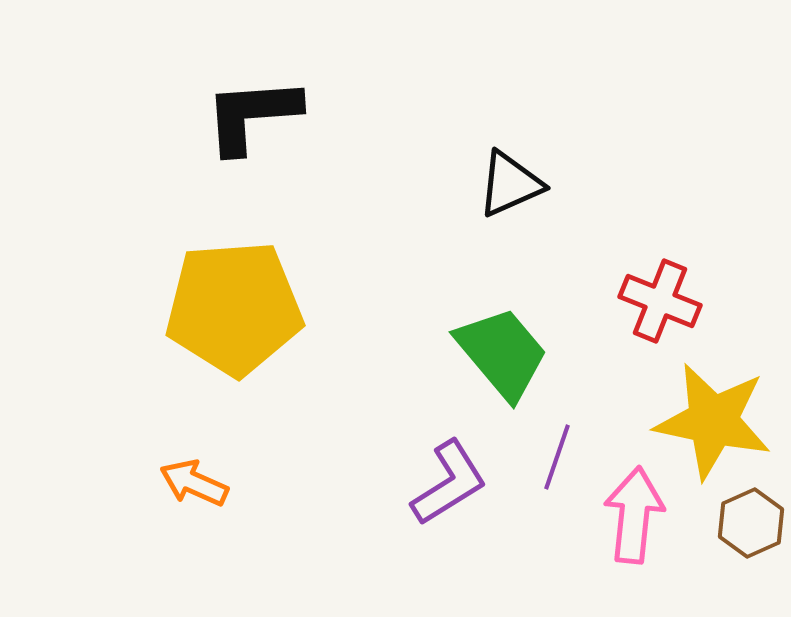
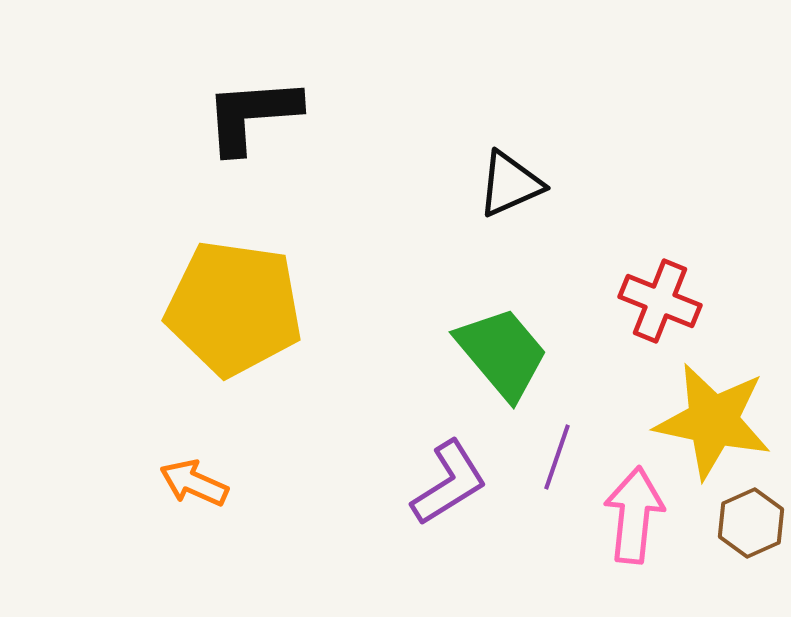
yellow pentagon: rotated 12 degrees clockwise
